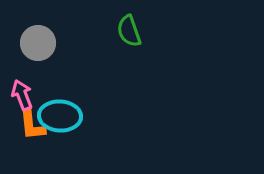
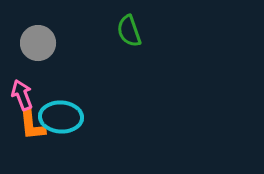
cyan ellipse: moved 1 px right, 1 px down
